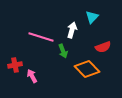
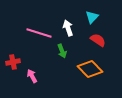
white arrow: moved 4 px left, 2 px up; rotated 35 degrees counterclockwise
pink line: moved 2 px left, 4 px up
red semicircle: moved 5 px left, 7 px up; rotated 126 degrees counterclockwise
green arrow: moved 1 px left
red cross: moved 2 px left, 3 px up
orange diamond: moved 3 px right
